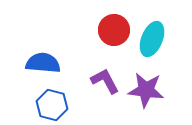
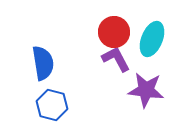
red circle: moved 2 px down
blue semicircle: rotated 76 degrees clockwise
purple L-shape: moved 11 px right, 22 px up
